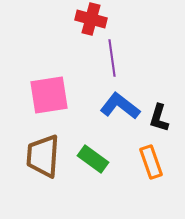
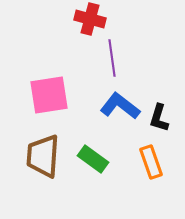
red cross: moved 1 px left
